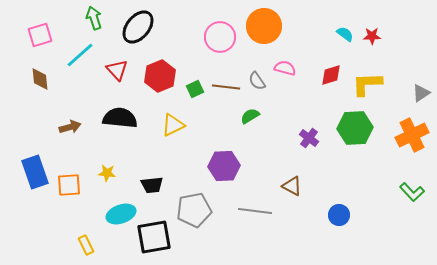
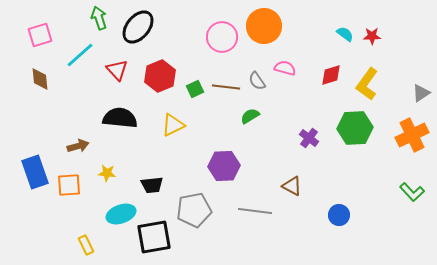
green arrow: moved 5 px right
pink circle: moved 2 px right
yellow L-shape: rotated 52 degrees counterclockwise
brown arrow: moved 8 px right, 19 px down
